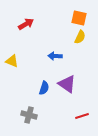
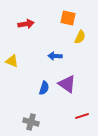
orange square: moved 11 px left
red arrow: rotated 21 degrees clockwise
gray cross: moved 2 px right, 7 px down
